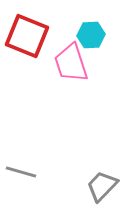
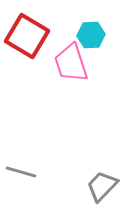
red square: rotated 9 degrees clockwise
